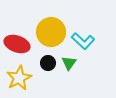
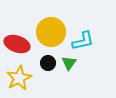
cyan L-shape: rotated 55 degrees counterclockwise
